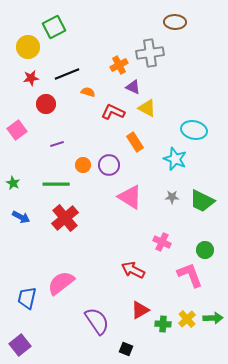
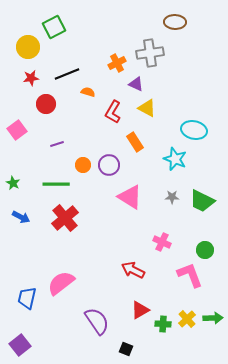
orange cross: moved 2 px left, 2 px up
purple triangle: moved 3 px right, 3 px up
red L-shape: rotated 85 degrees counterclockwise
